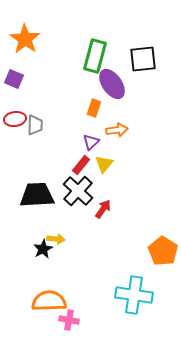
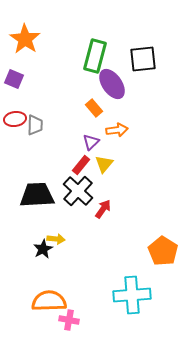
orange rectangle: rotated 60 degrees counterclockwise
cyan cross: moved 2 px left; rotated 12 degrees counterclockwise
